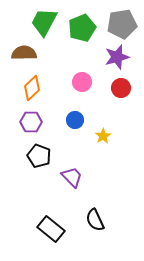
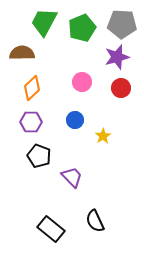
gray pentagon: rotated 12 degrees clockwise
brown semicircle: moved 2 px left
black semicircle: moved 1 px down
